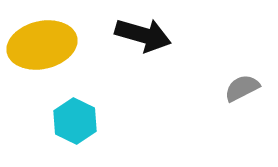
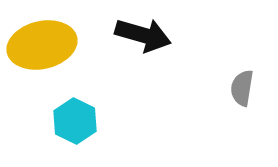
gray semicircle: rotated 54 degrees counterclockwise
